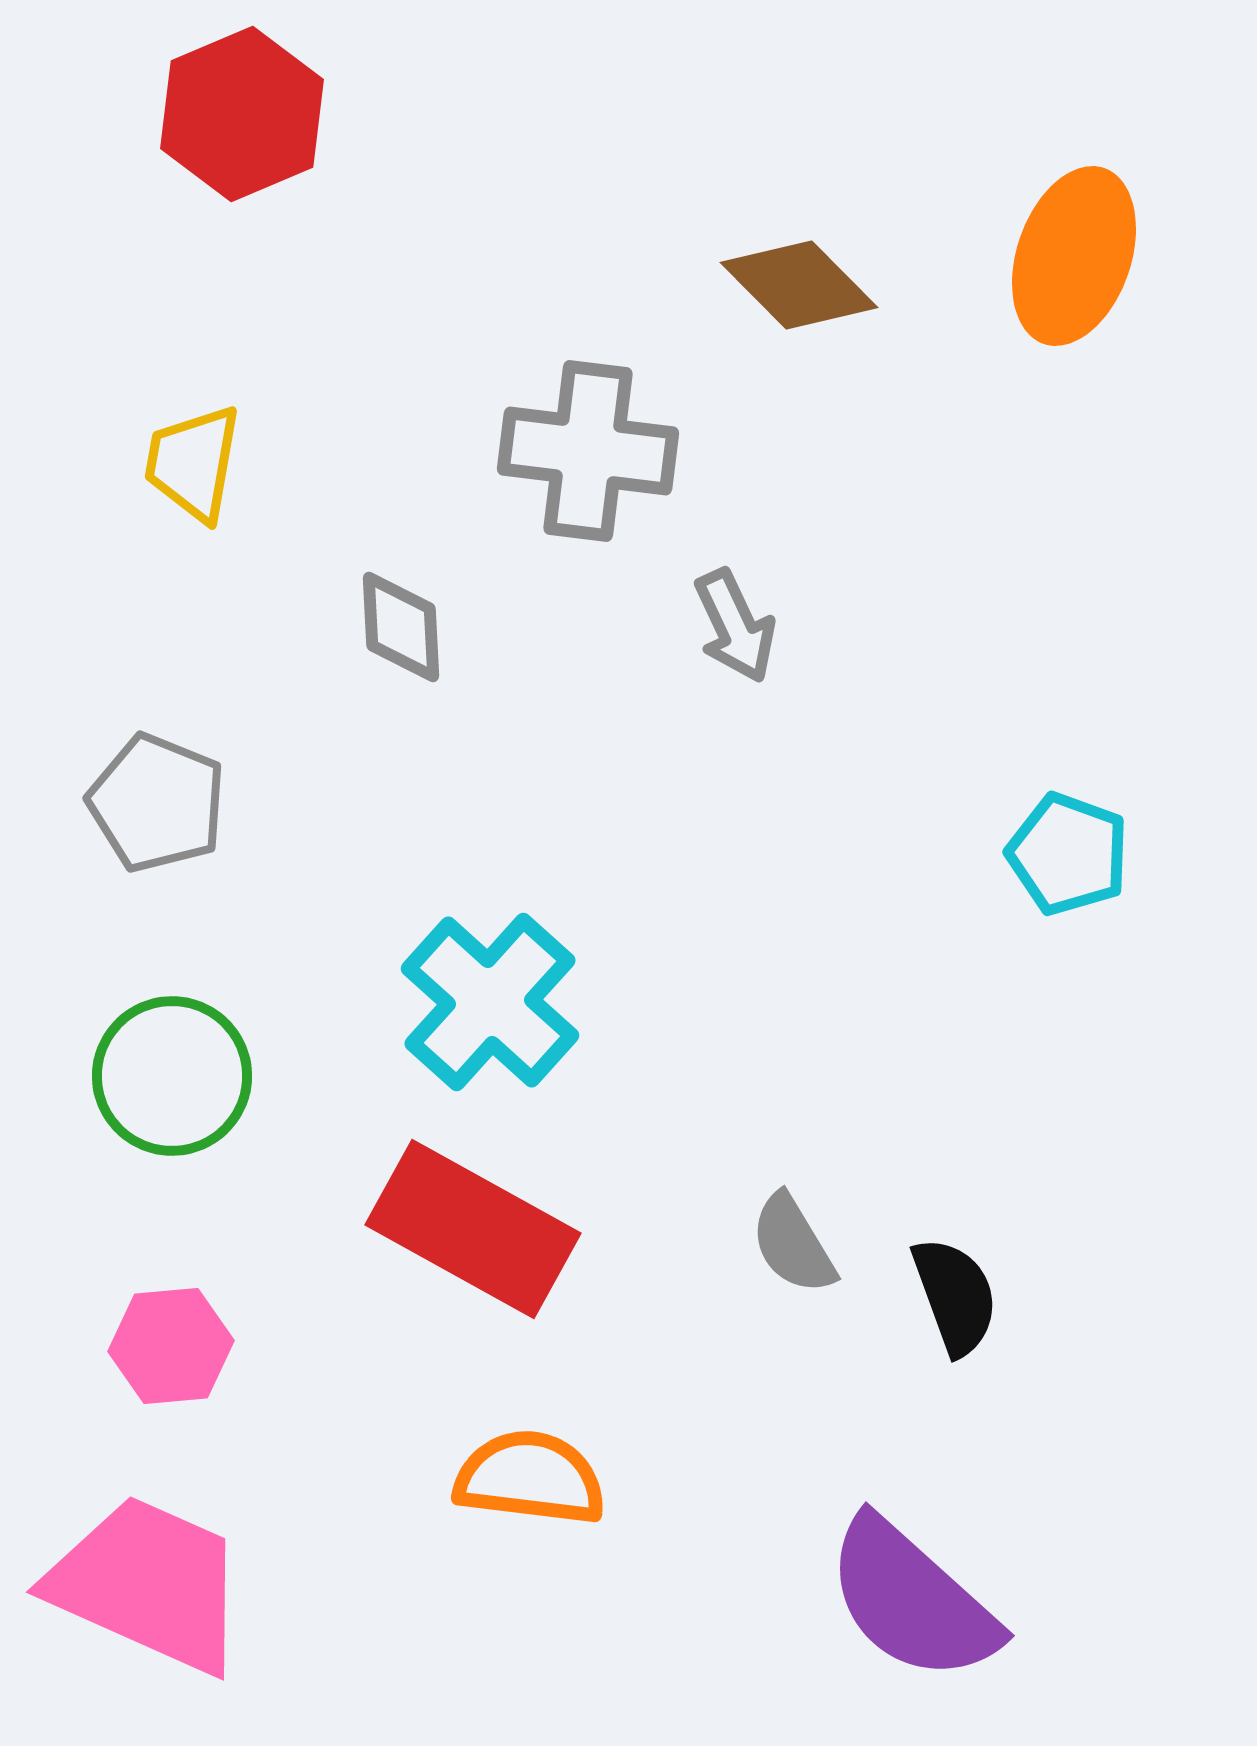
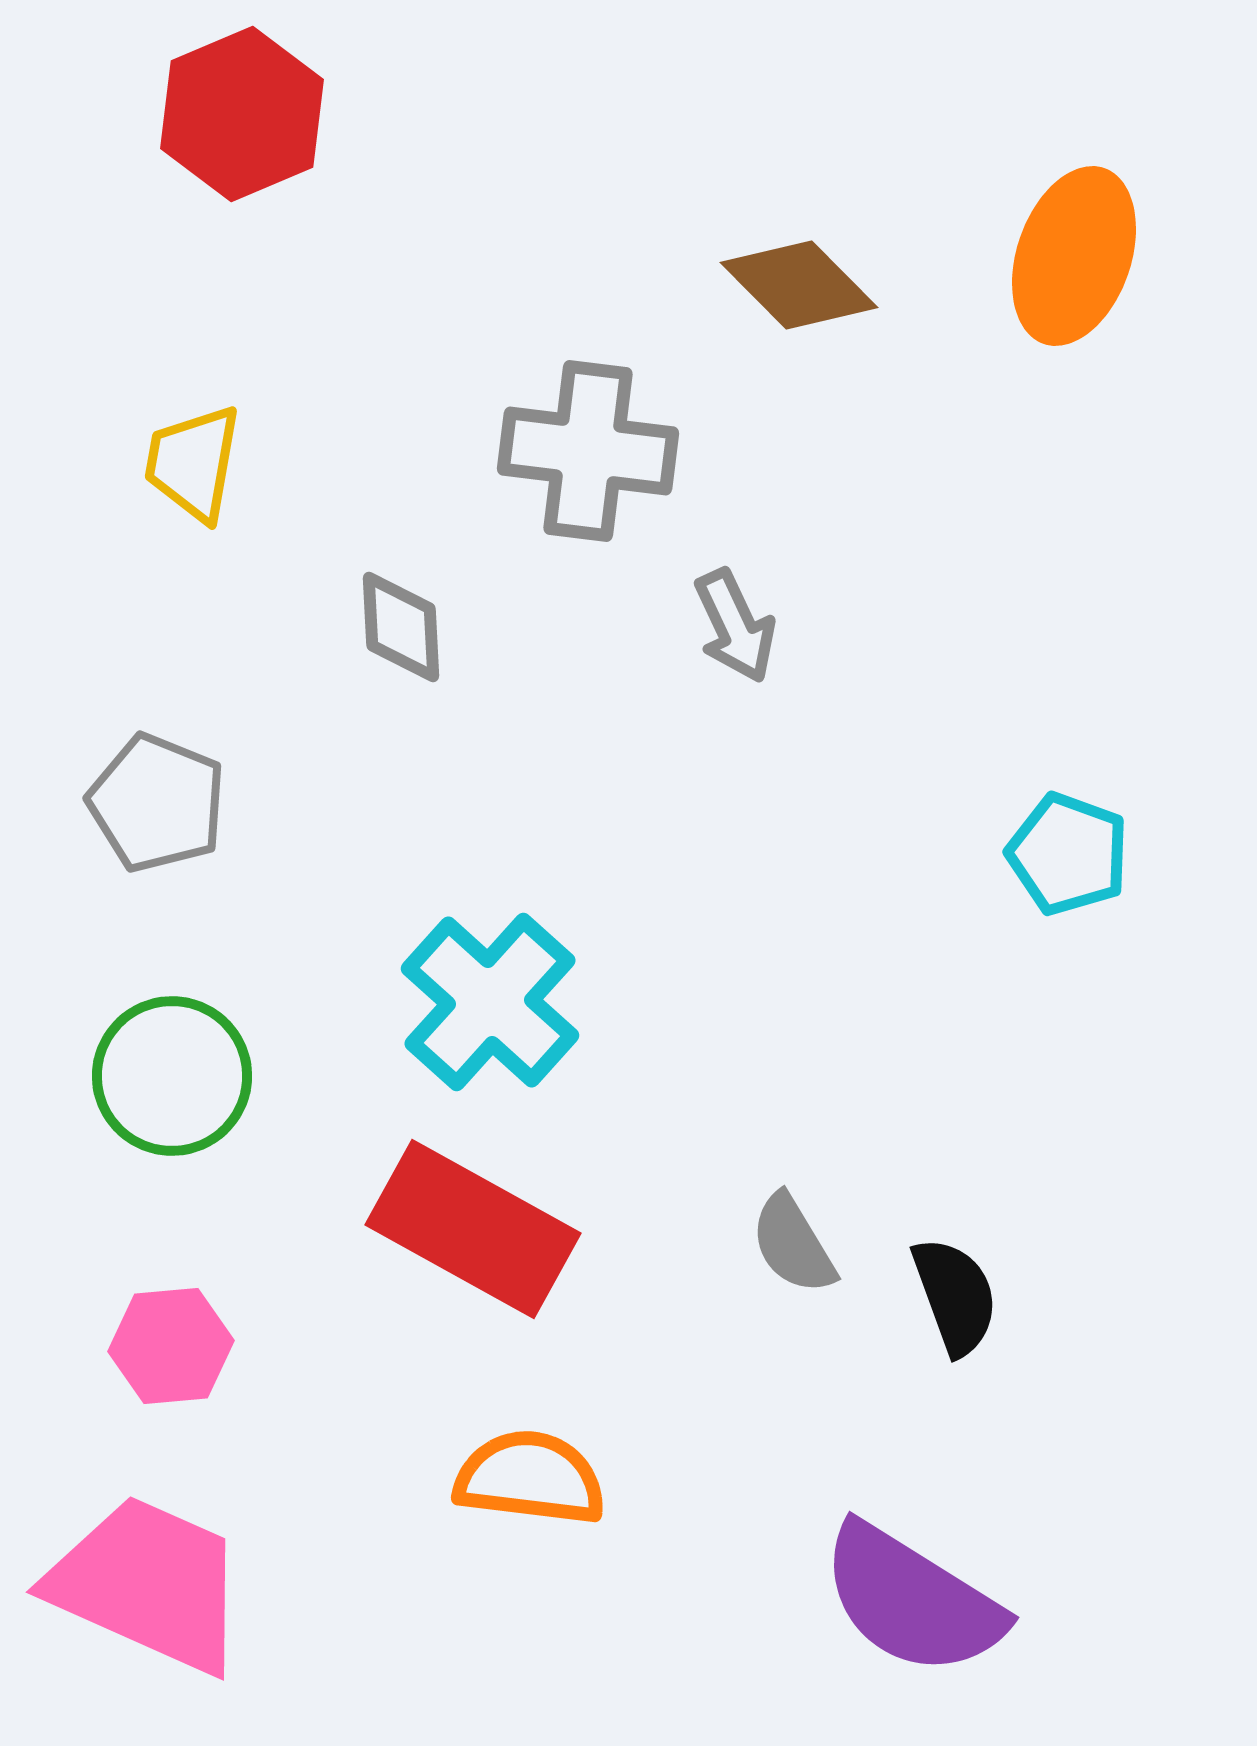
purple semicircle: rotated 10 degrees counterclockwise
